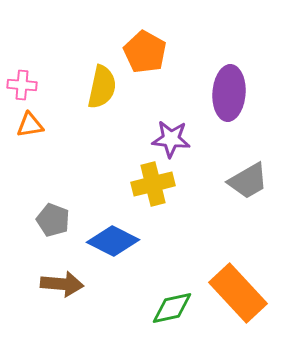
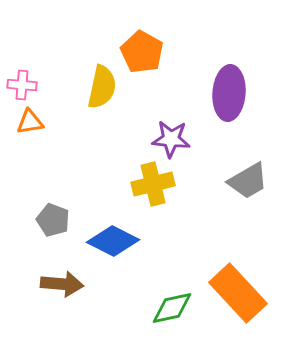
orange pentagon: moved 3 px left
orange triangle: moved 3 px up
